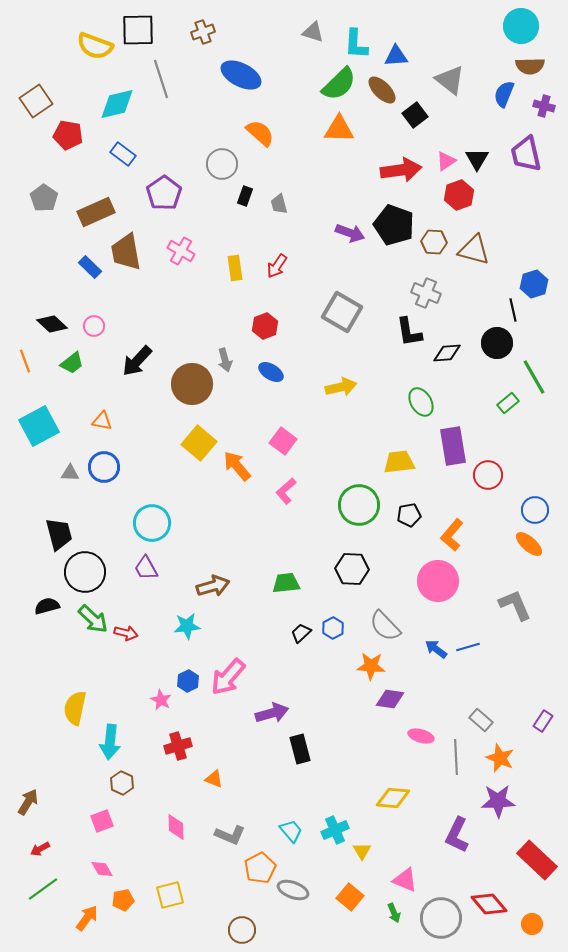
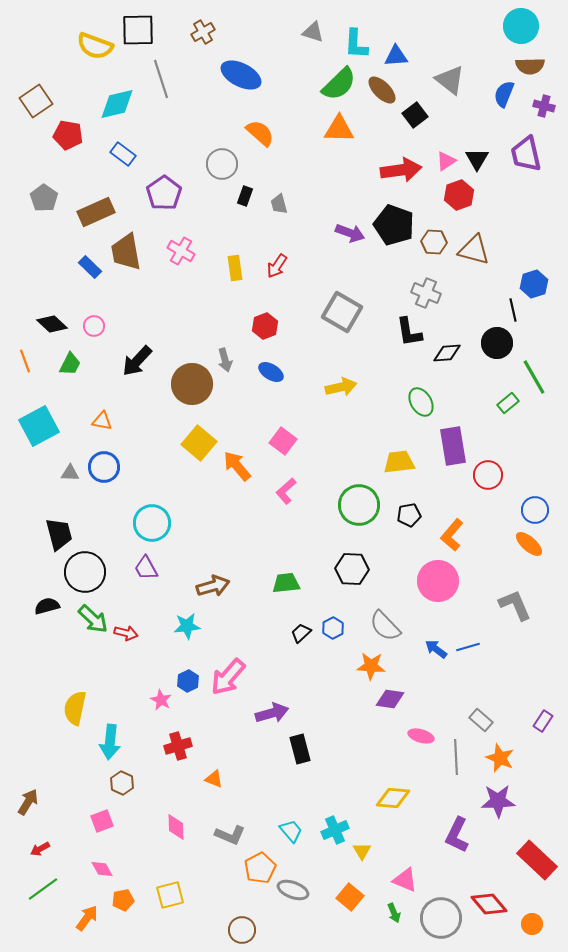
brown cross at (203, 32): rotated 10 degrees counterclockwise
green trapezoid at (72, 363): moved 2 px left, 1 px down; rotated 25 degrees counterclockwise
